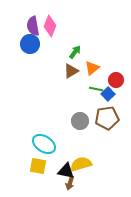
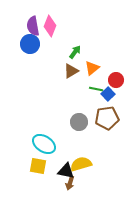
gray circle: moved 1 px left, 1 px down
